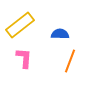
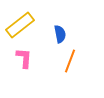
blue semicircle: rotated 78 degrees clockwise
